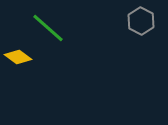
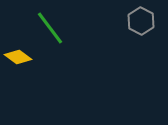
green line: moved 2 px right; rotated 12 degrees clockwise
